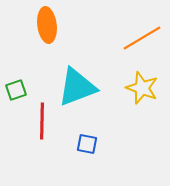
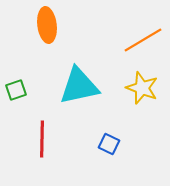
orange line: moved 1 px right, 2 px down
cyan triangle: moved 2 px right, 1 px up; rotated 9 degrees clockwise
red line: moved 18 px down
blue square: moved 22 px right; rotated 15 degrees clockwise
